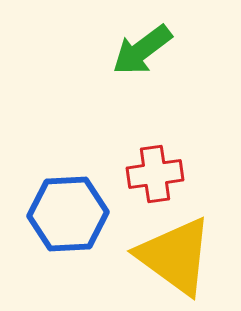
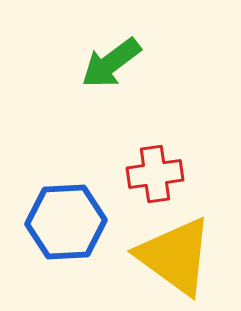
green arrow: moved 31 px left, 13 px down
blue hexagon: moved 2 px left, 8 px down
